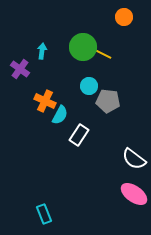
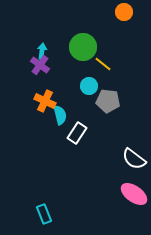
orange circle: moved 5 px up
yellow line: moved 10 px down; rotated 12 degrees clockwise
purple cross: moved 20 px right, 4 px up
cyan semicircle: rotated 42 degrees counterclockwise
white rectangle: moved 2 px left, 2 px up
